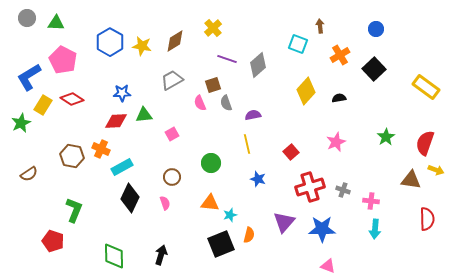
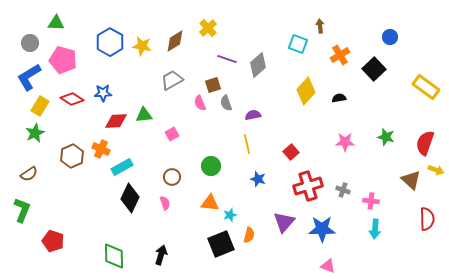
gray circle at (27, 18): moved 3 px right, 25 px down
yellow cross at (213, 28): moved 5 px left
blue circle at (376, 29): moved 14 px right, 8 px down
pink pentagon at (63, 60): rotated 12 degrees counterclockwise
blue star at (122, 93): moved 19 px left
yellow rectangle at (43, 105): moved 3 px left, 1 px down
green star at (21, 123): moved 14 px right, 10 px down
green star at (386, 137): rotated 24 degrees counterclockwise
pink star at (336, 142): moved 9 px right; rotated 24 degrees clockwise
brown hexagon at (72, 156): rotated 25 degrees clockwise
green circle at (211, 163): moved 3 px down
brown triangle at (411, 180): rotated 35 degrees clockwise
red cross at (310, 187): moved 2 px left, 1 px up
green L-shape at (74, 210): moved 52 px left
